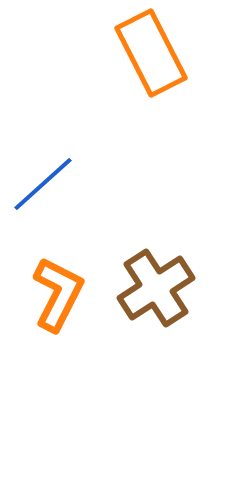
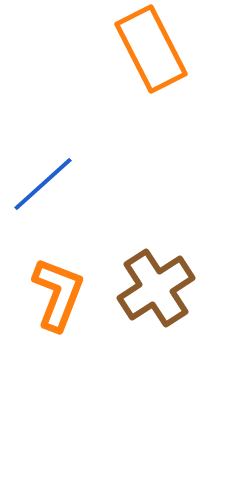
orange rectangle: moved 4 px up
orange L-shape: rotated 6 degrees counterclockwise
